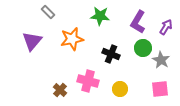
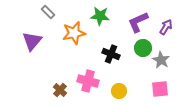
purple L-shape: rotated 35 degrees clockwise
orange star: moved 2 px right, 6 px up
yellow circle: moved 1 px left, 2 px down
